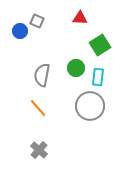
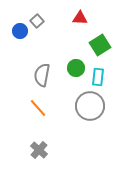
gray square: rotated 24 degrees clockwise
